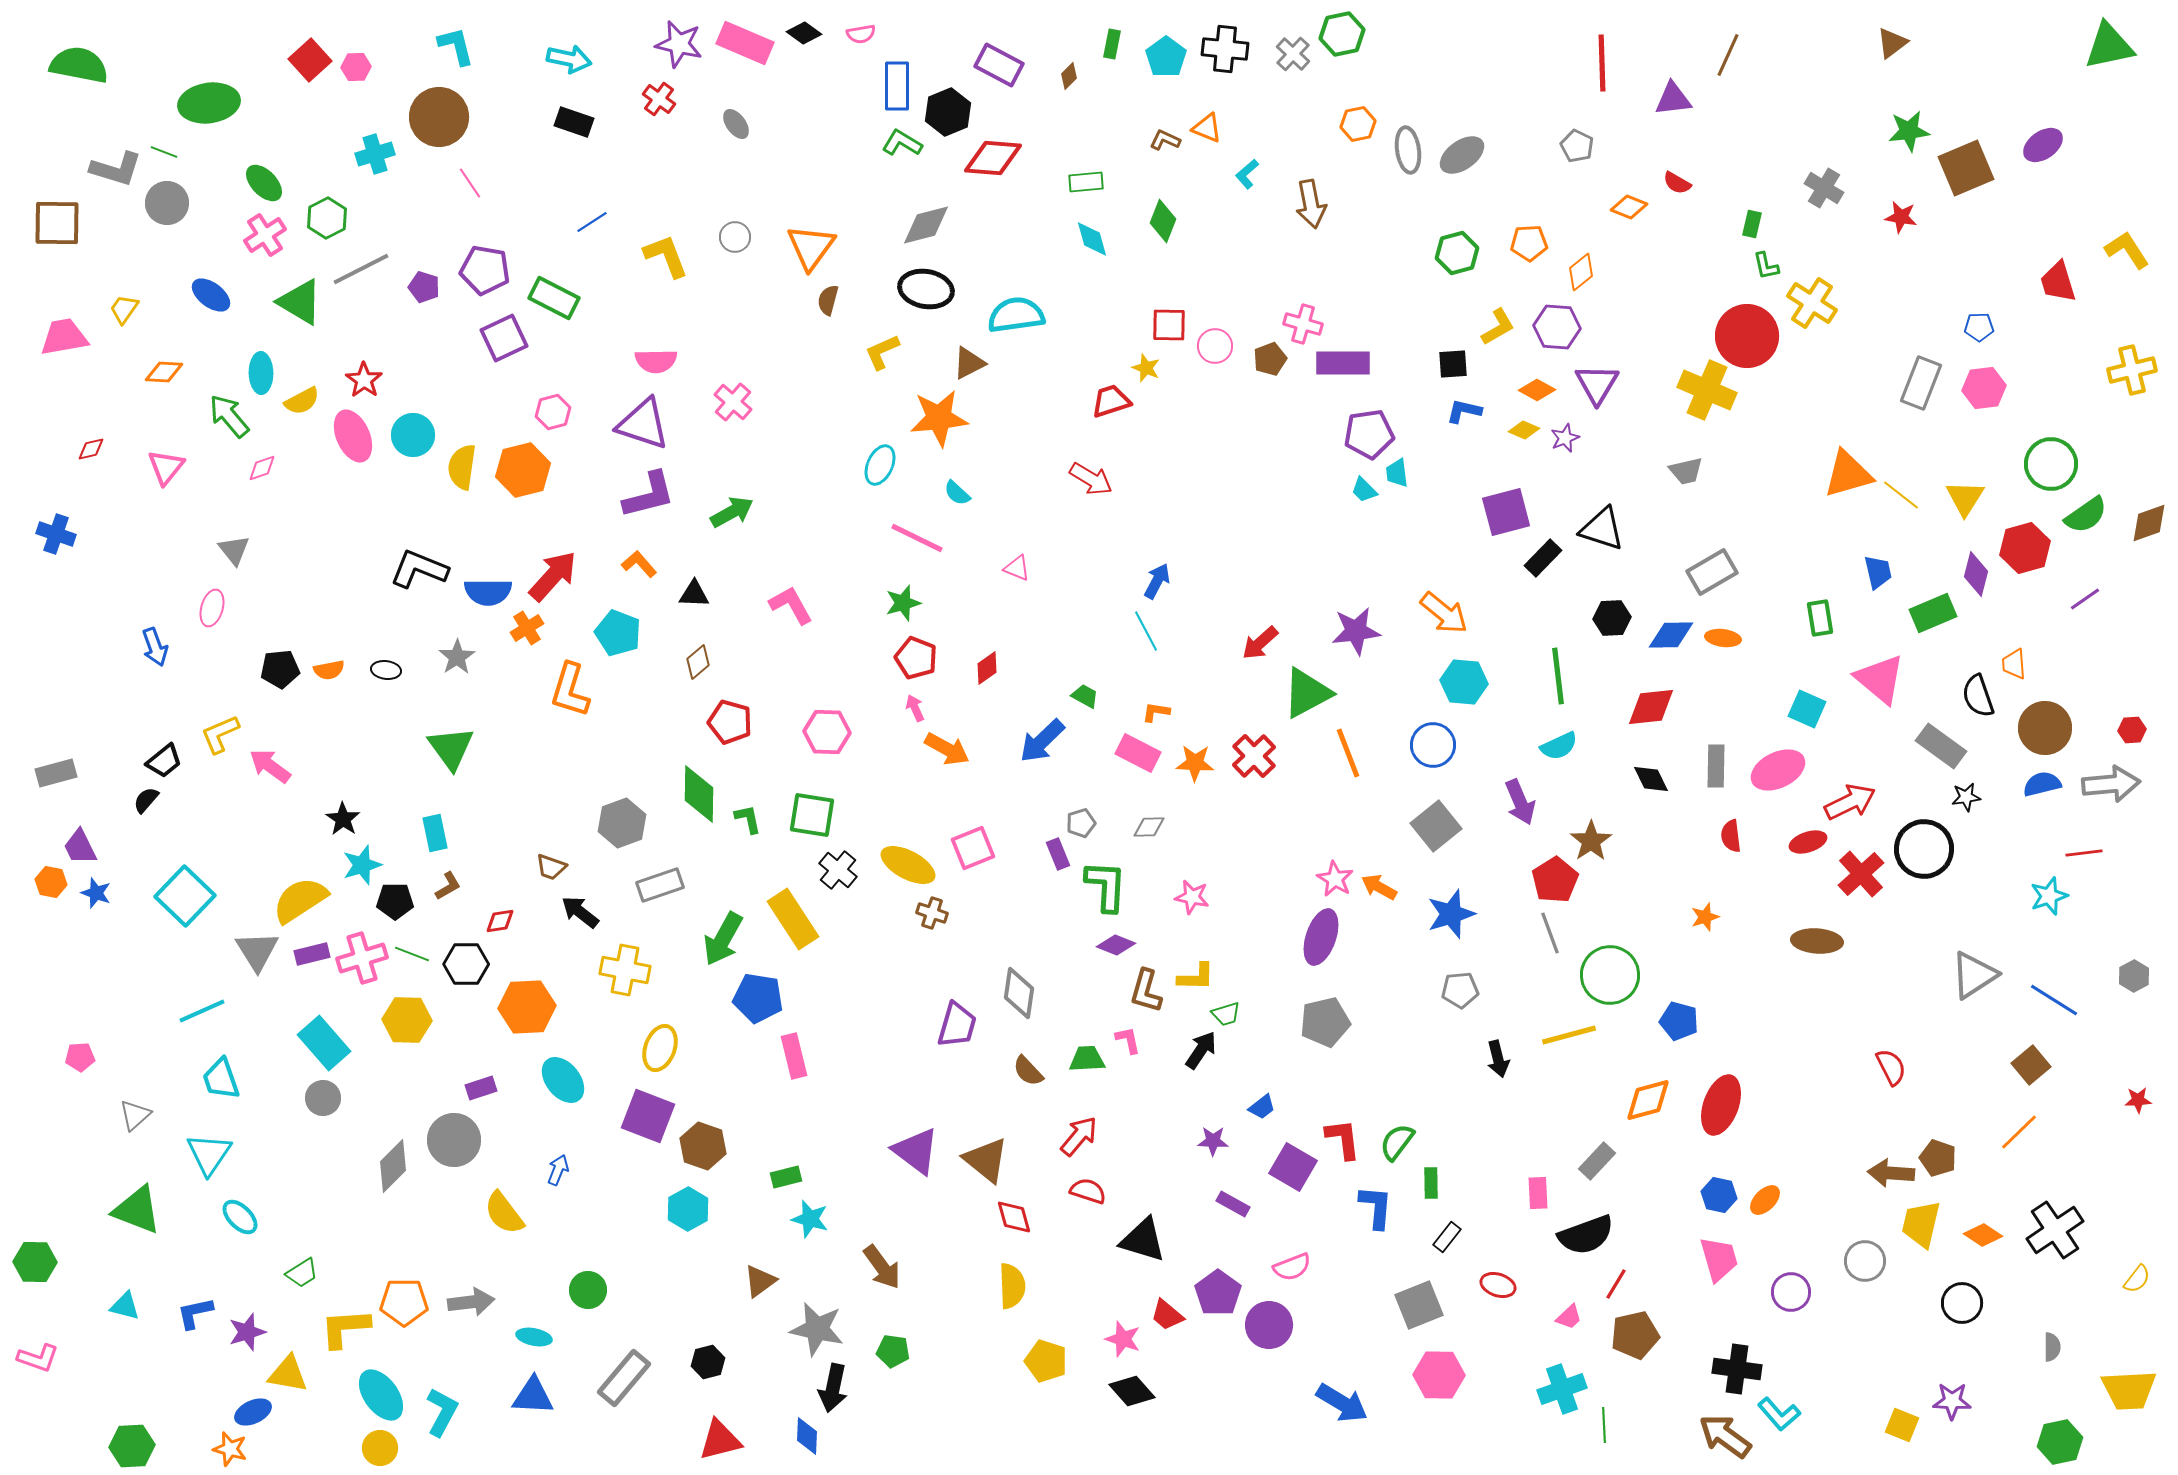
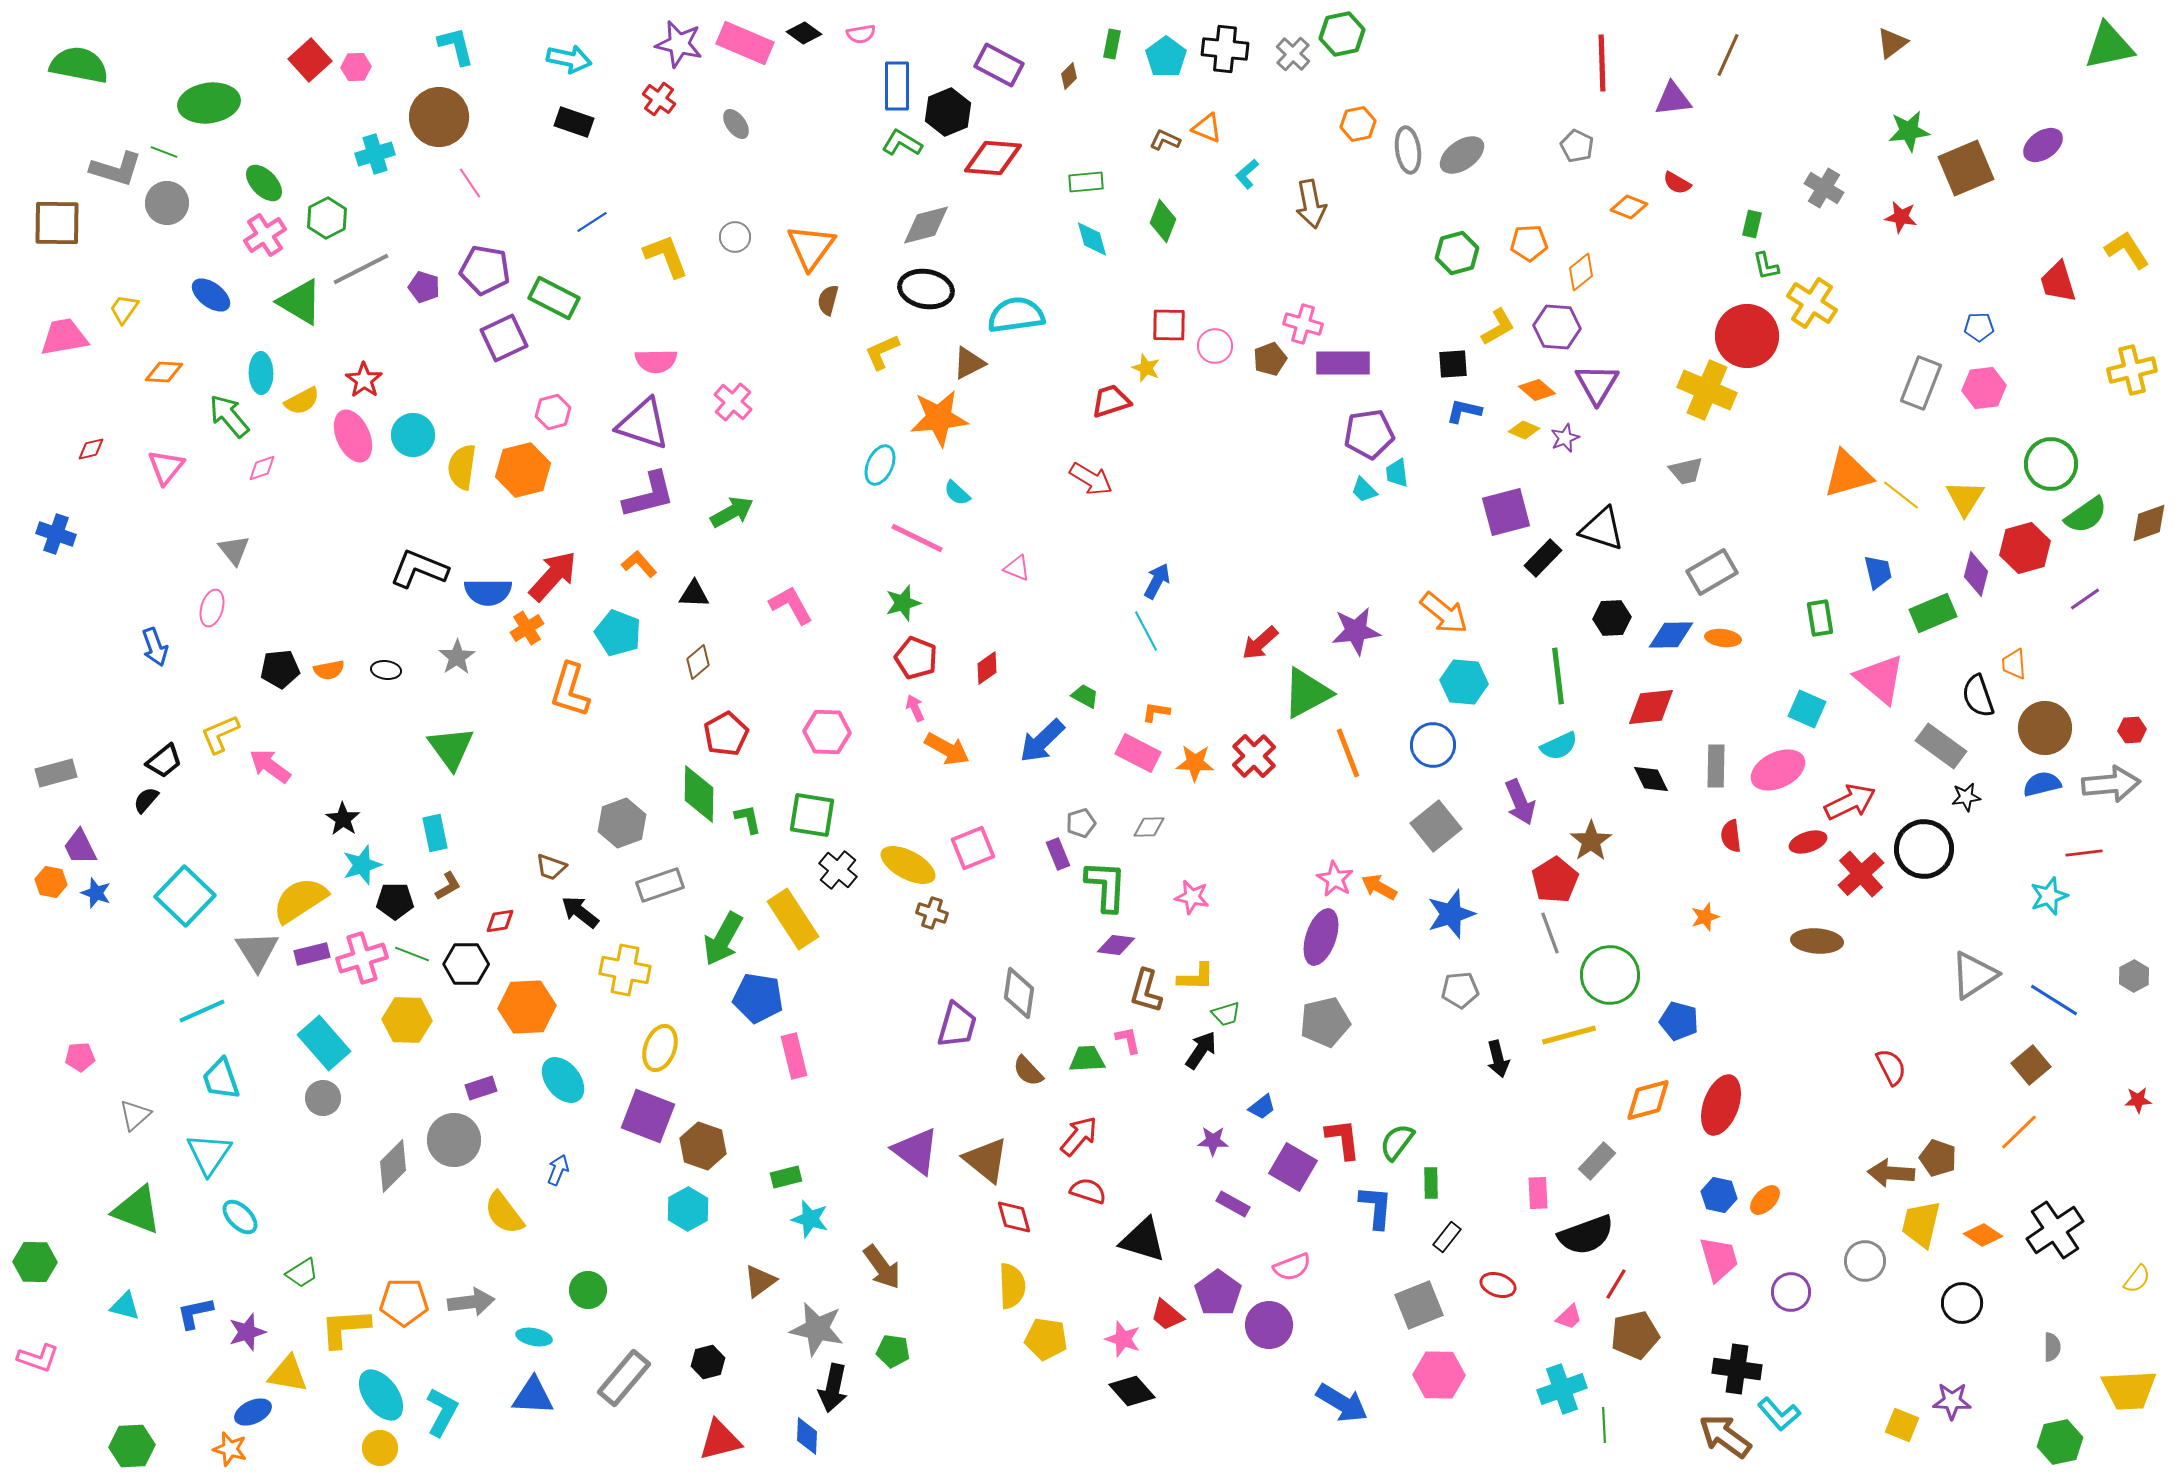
orange diamond at (1537, 390): rotated 12 degrees clockwise
red pentagon at (730, 722): moved 4 px left, 12 px down; rotated 27 degrees clockwise
purple diamond at (1116, 945): rotated 15 degrees counterclockwise
yellow pentagon at (1046, 1361): moved 22 px up; rotated 9 degrees counterclockwise
